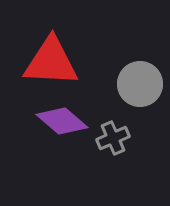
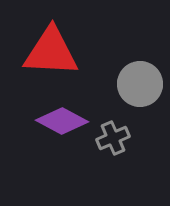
red triangle: moved 10 px up
purple diamond: rotated 12 degrees counterclockwise
